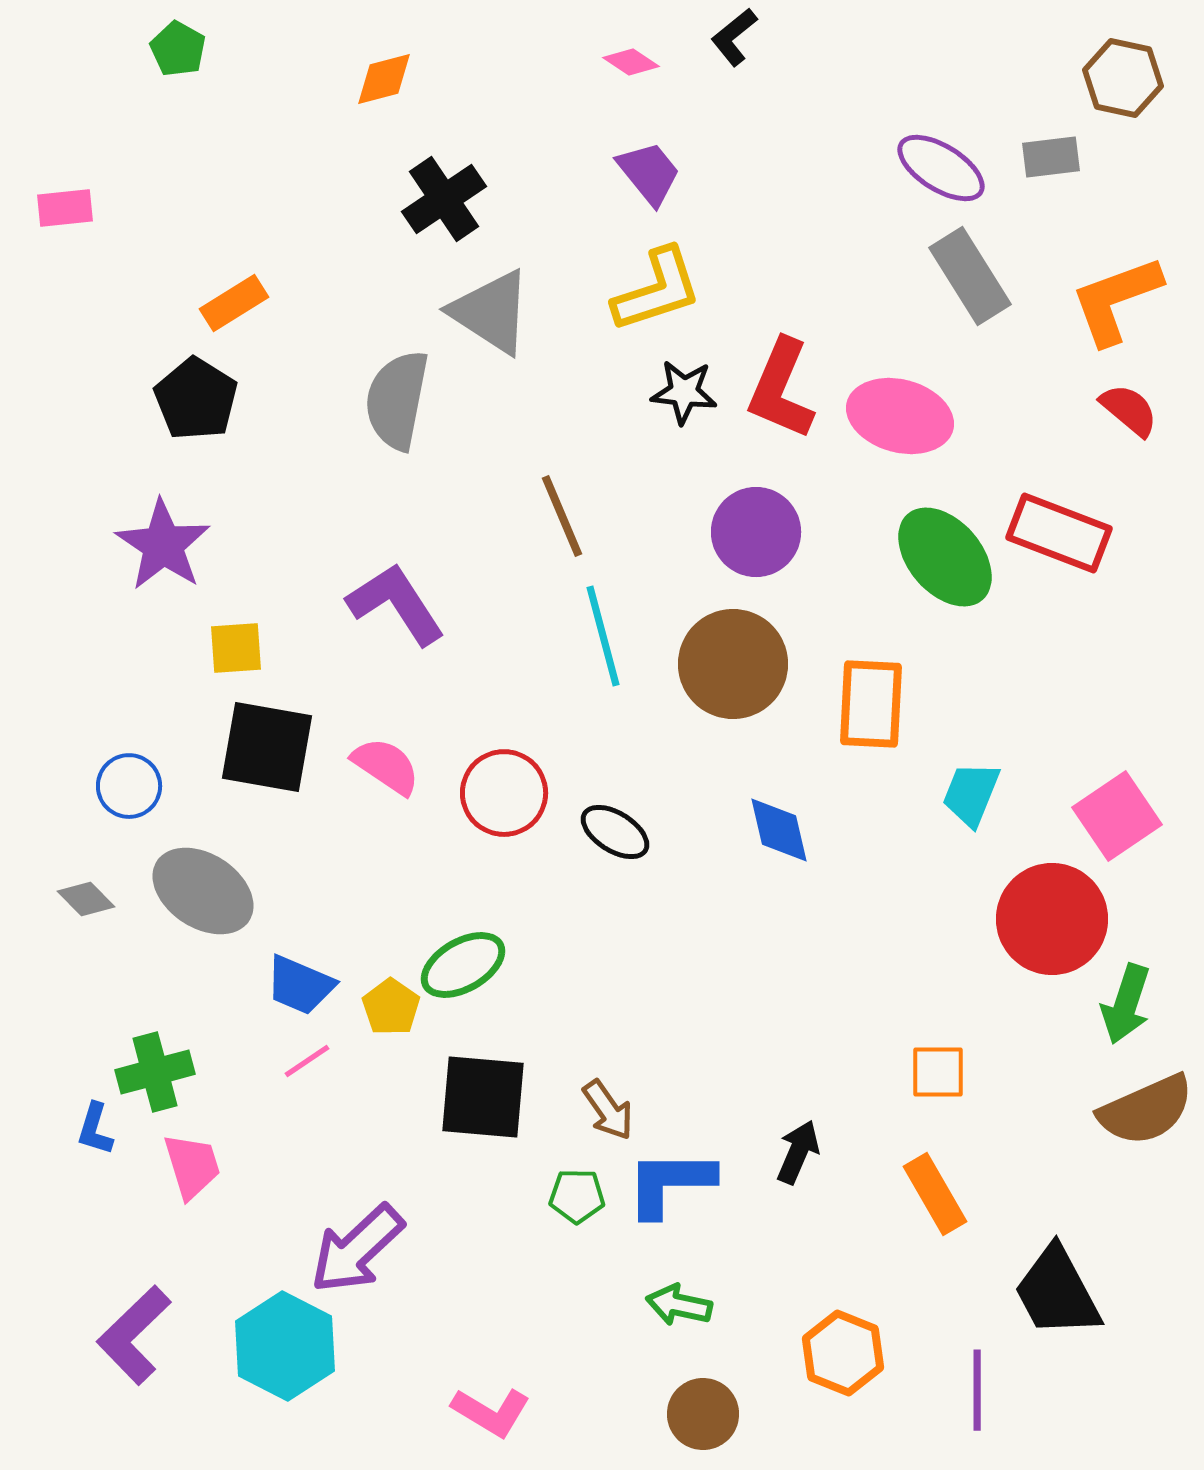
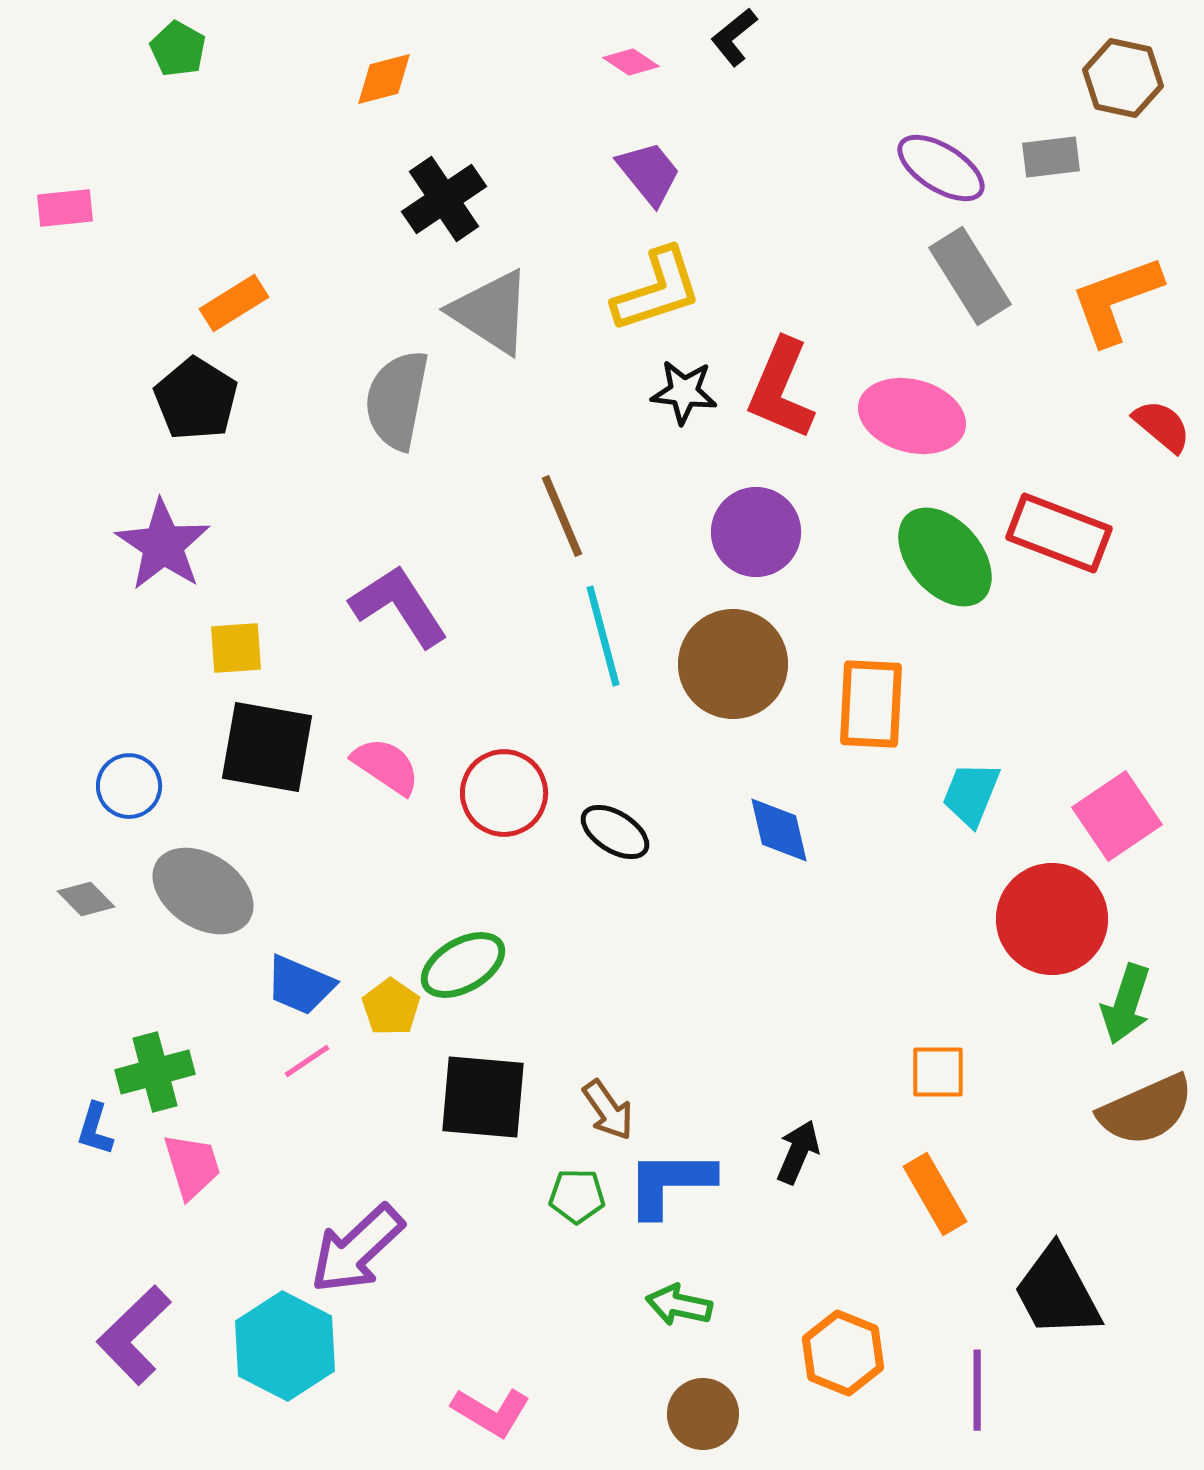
red semicircle at (1129, 410): moved 33 px right, 16 px down
pink ellipse at (900, 416): moved 12 px right
purple L-shape at (396, 604): moved 3 px right, 2 px down
